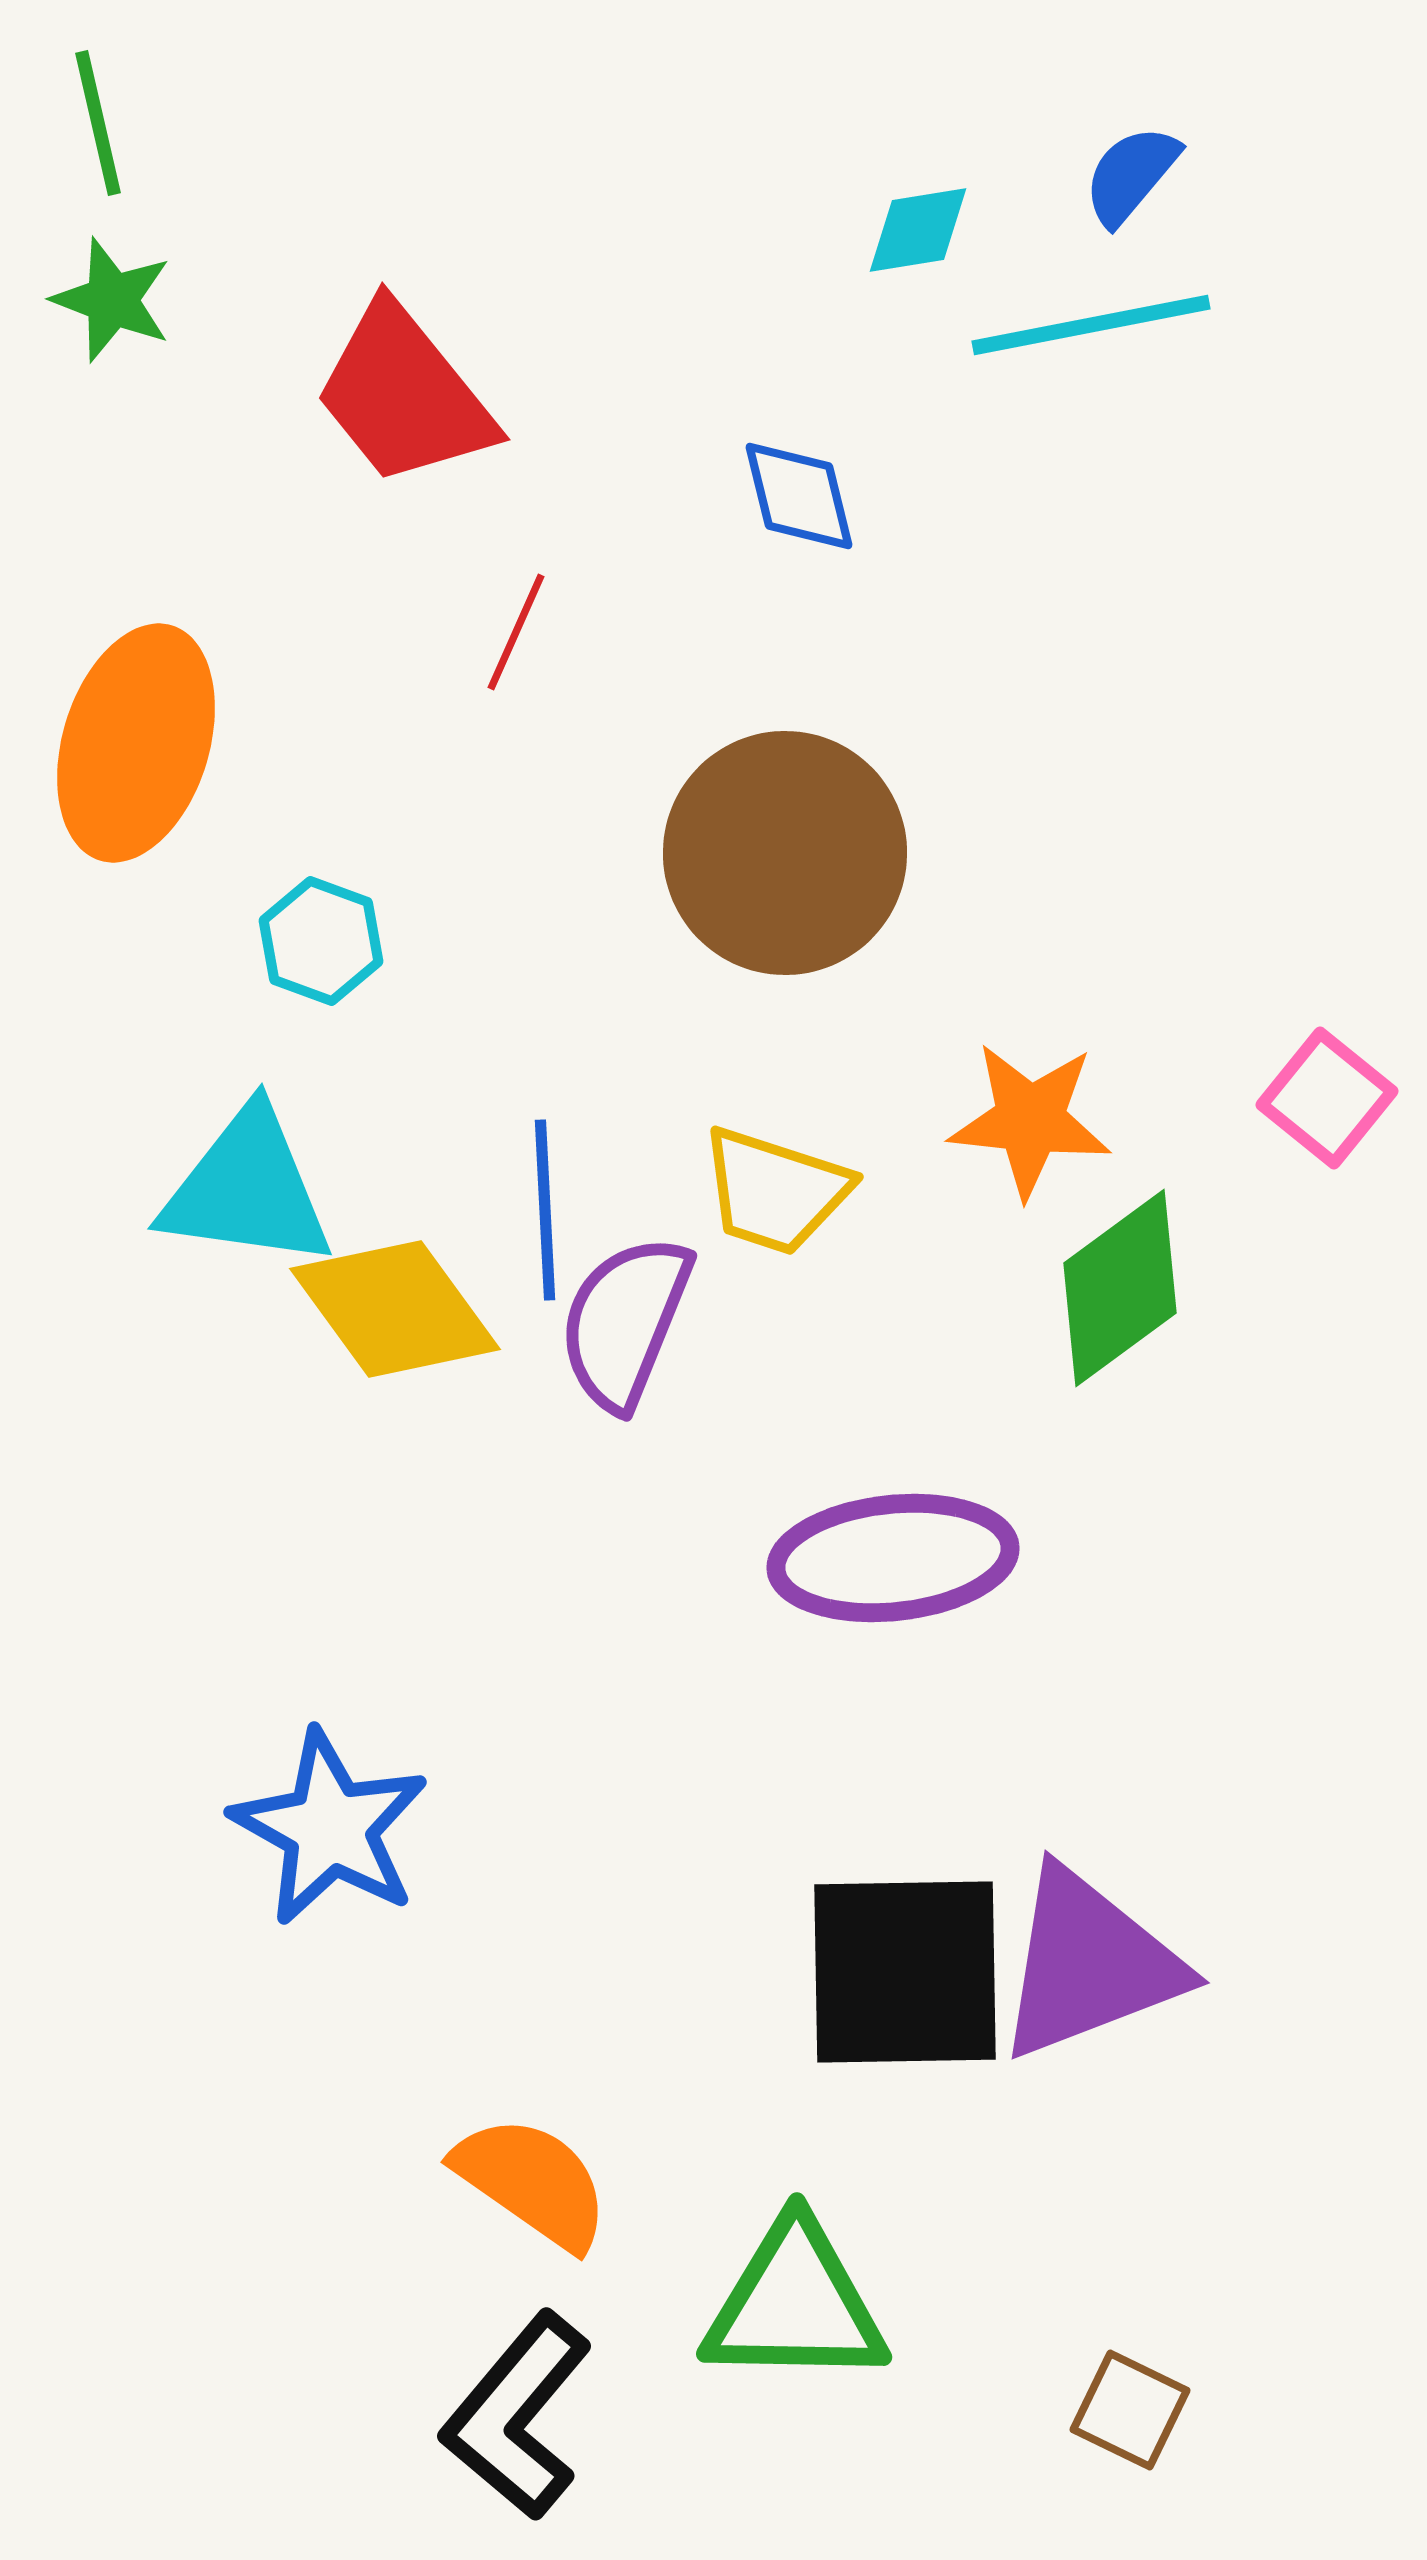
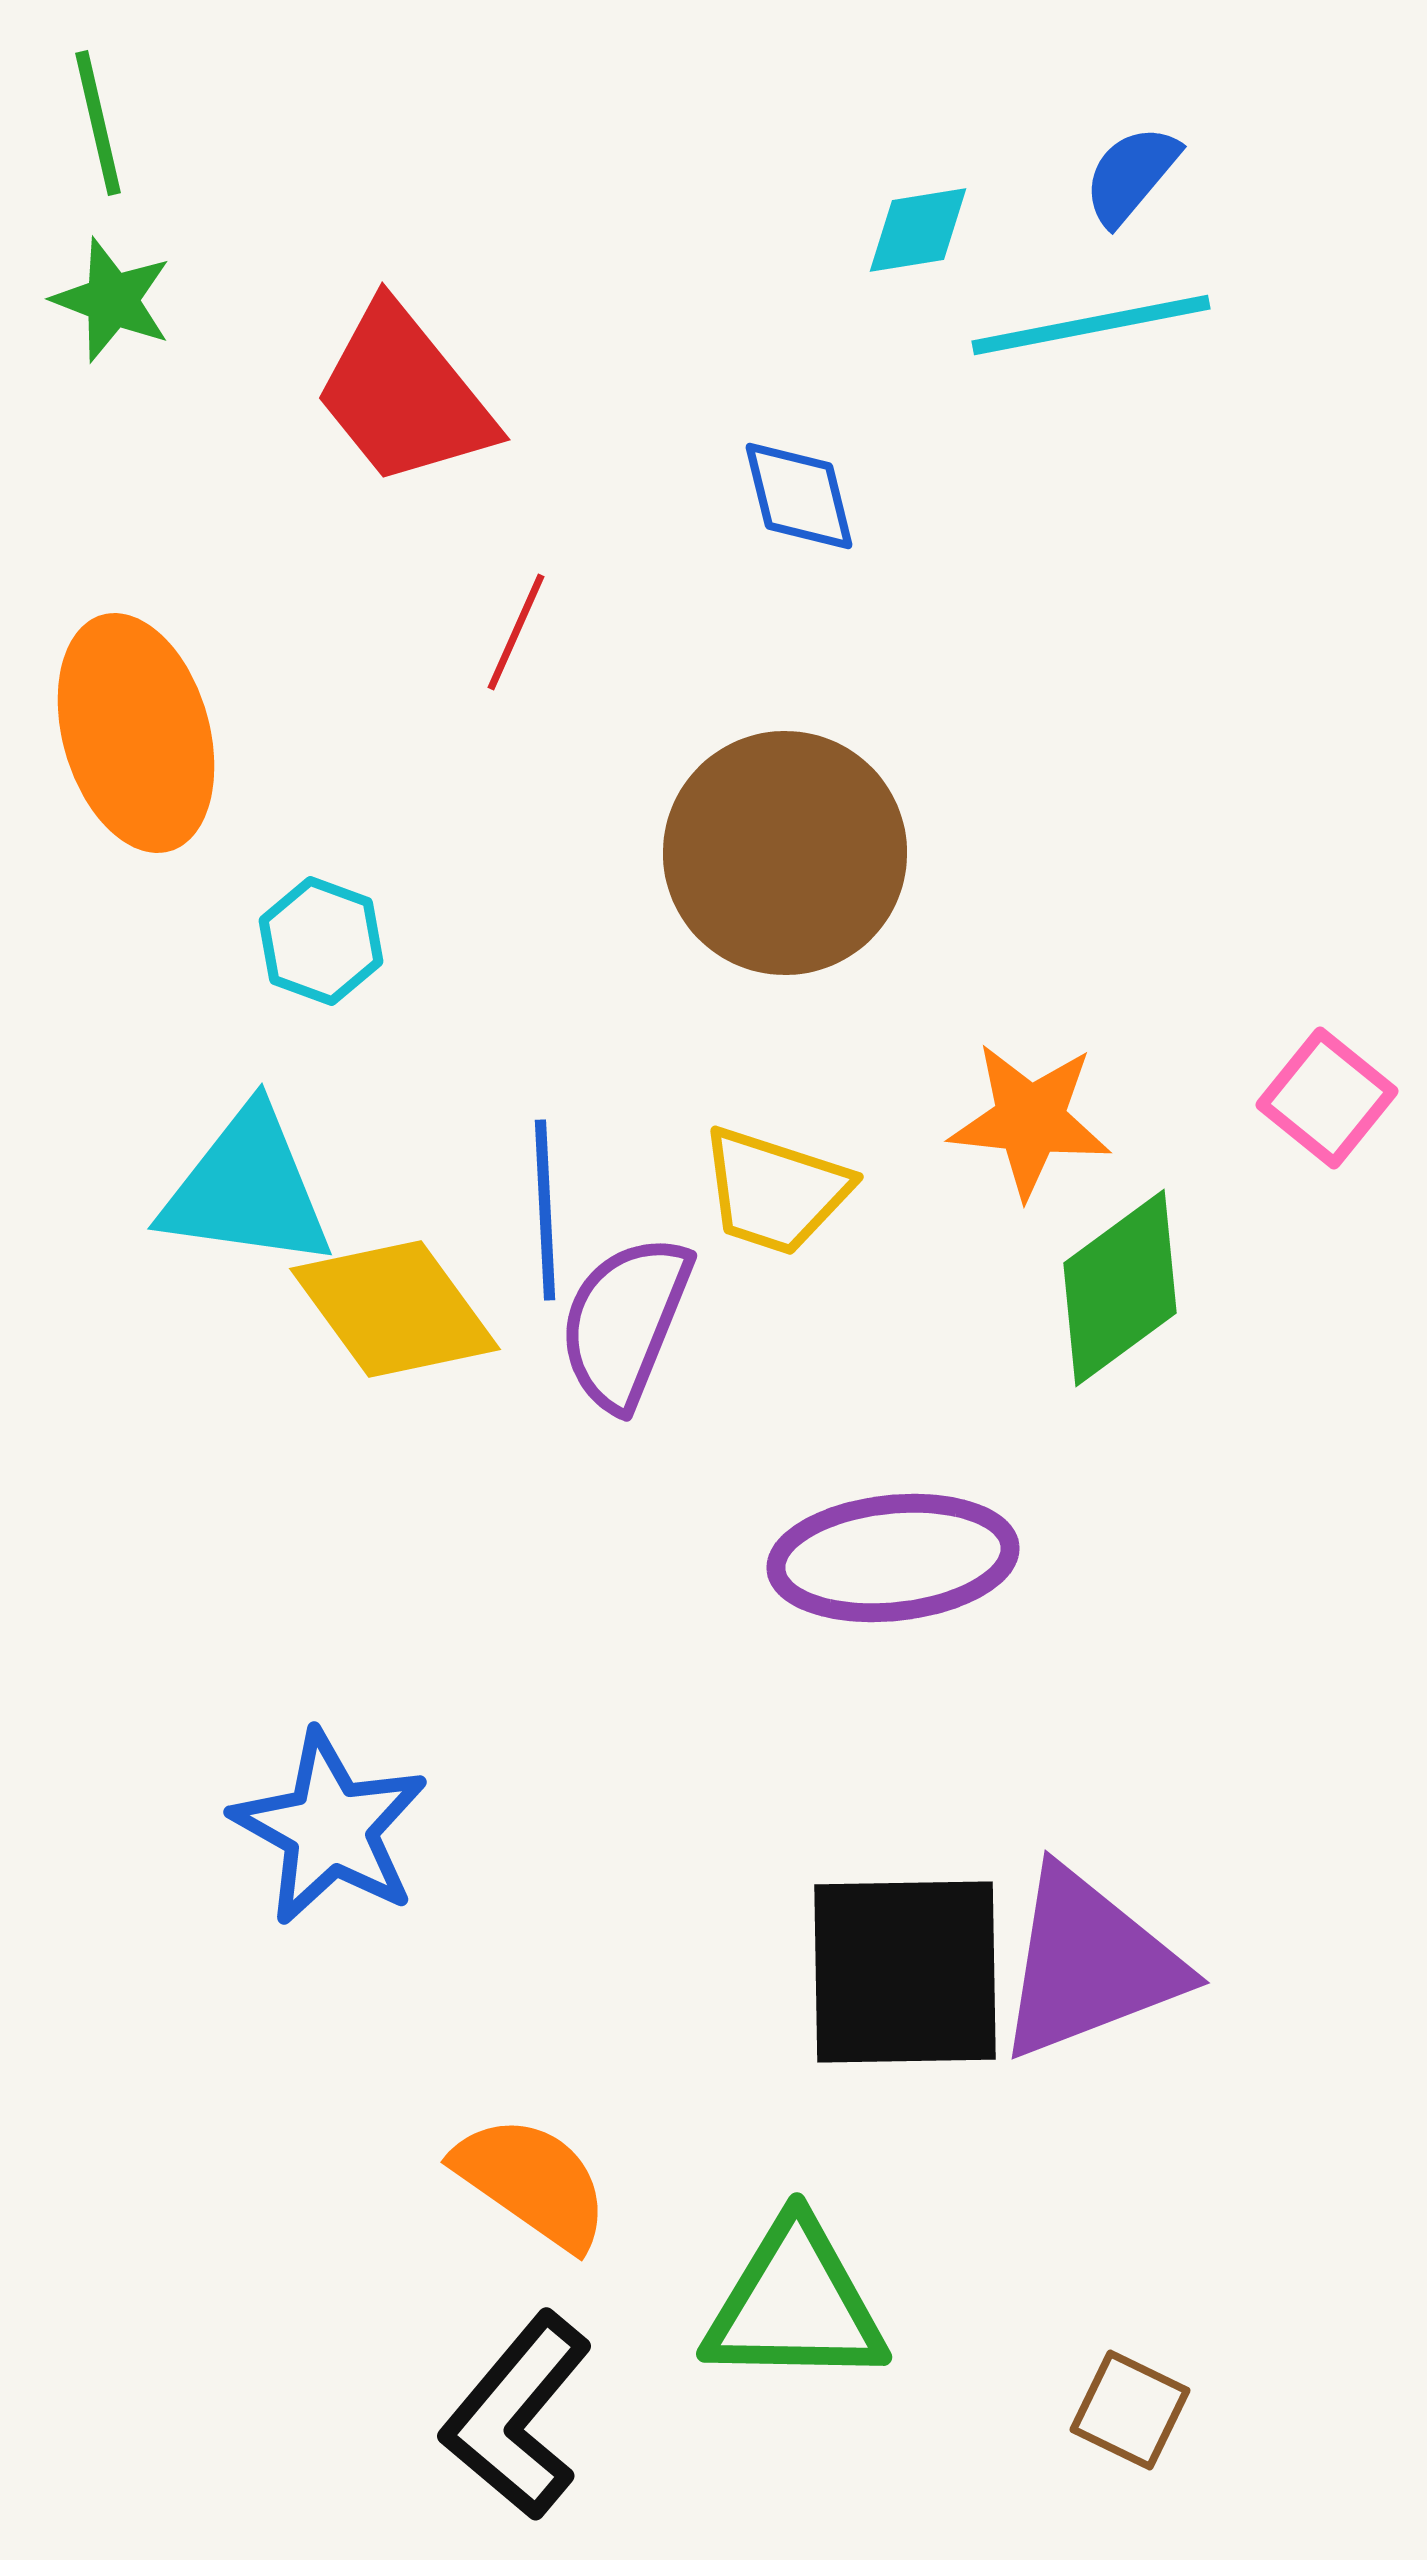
orange ellipse: moved 10 px up; rotated 33 degrees counterclockwise
